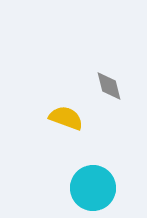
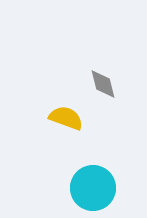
gray diamond: moved 6 px left, 2 px up
